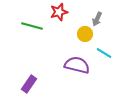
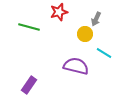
gray arrow: moved 1 px left
green line: moved 3 px left, 1 px down
purple semicircle: moved 1 px left, 1 px down
purple rectangle: moved 1 px down
